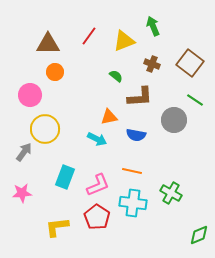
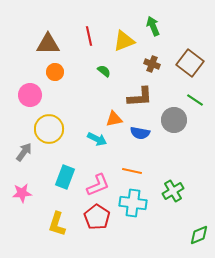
red line: rotated 48 degrees counterclockwise
green semicircle: moved 12 px left, 5 px up
orange triangle: moved 5 px right, 2 px down
yellow circle: moved 4 px right
blue semicircle: moved 4 px right, 2 px up
green cross: moved 2 px right, 2 px up; rotated 30 degrees clockwise
yellow L-shape: moved 3 px up; rotated 65 degrees counterclockwise
